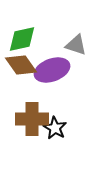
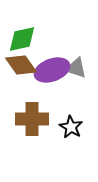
gray triangle: moved 23 px down
black star: moved 16 px right, 1 px up
